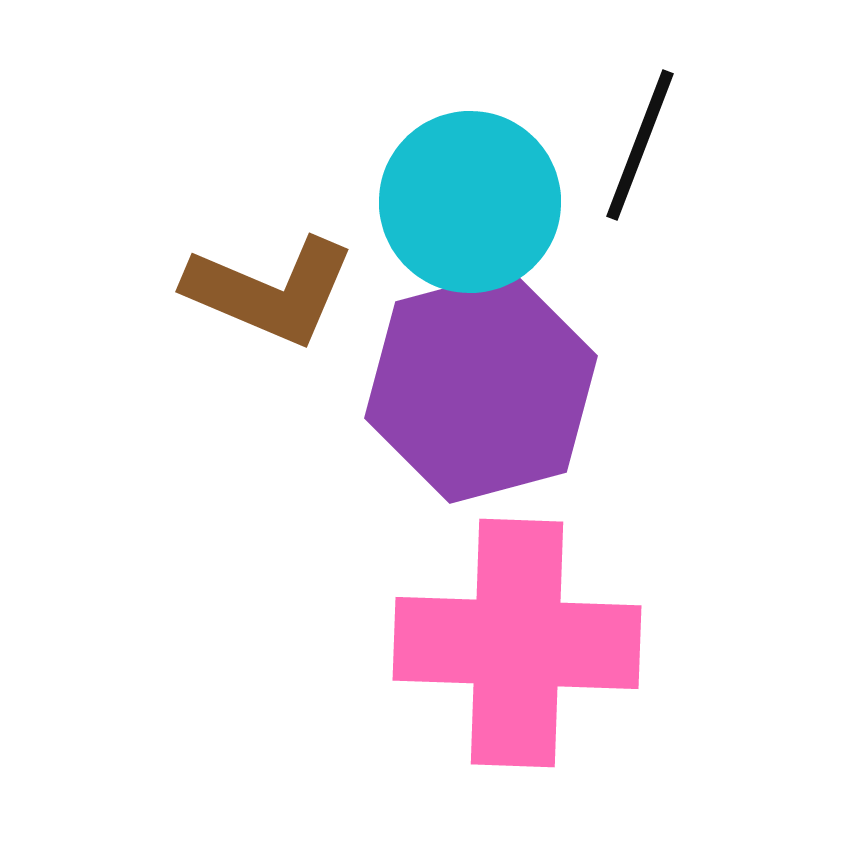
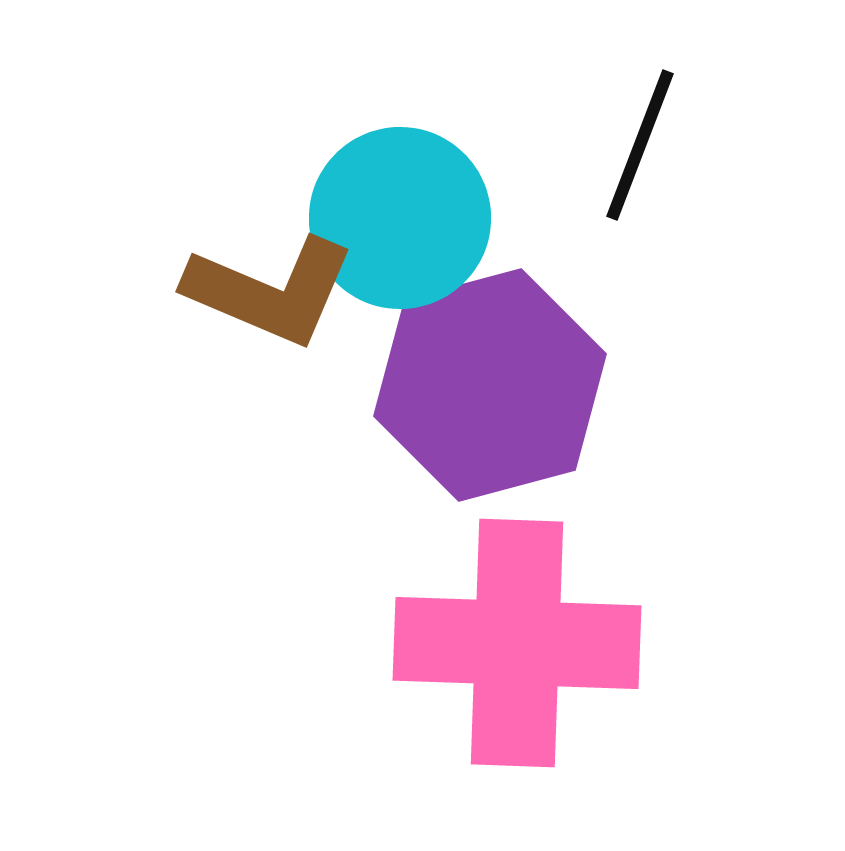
cyan circle: moved 70 px left, 16 px down
purple hexagon: moved 9 px right, 2 px up
